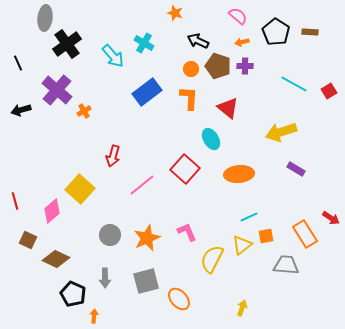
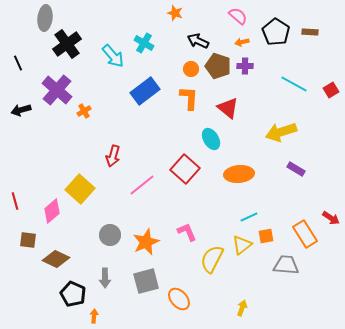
red square at (329, 91): moved 2 px right, 1 px up
blue rectangle at (147, 92): moved 2 px left, 1 px up
orange star at (147, 238): moved 1 px left, 4 px down
brown square at (28, 240): rotated 18 degrees counterclockwise
